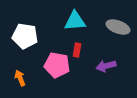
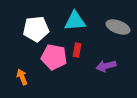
white pentagon: moved 11 px right, 7 px up; rotated 15 degrees counterclockwise
pink pentagon: moved 3 px left, 8 px up
orange arrow: moved 2 px right, 1 px up
